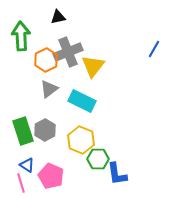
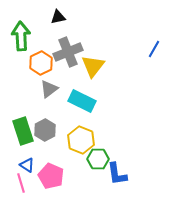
orange hexagon: moved 5 px left, 3 px down
